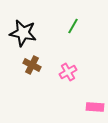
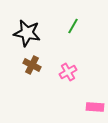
black star: moved 4 px right
